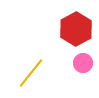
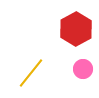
pink circle: moved 6 px down
